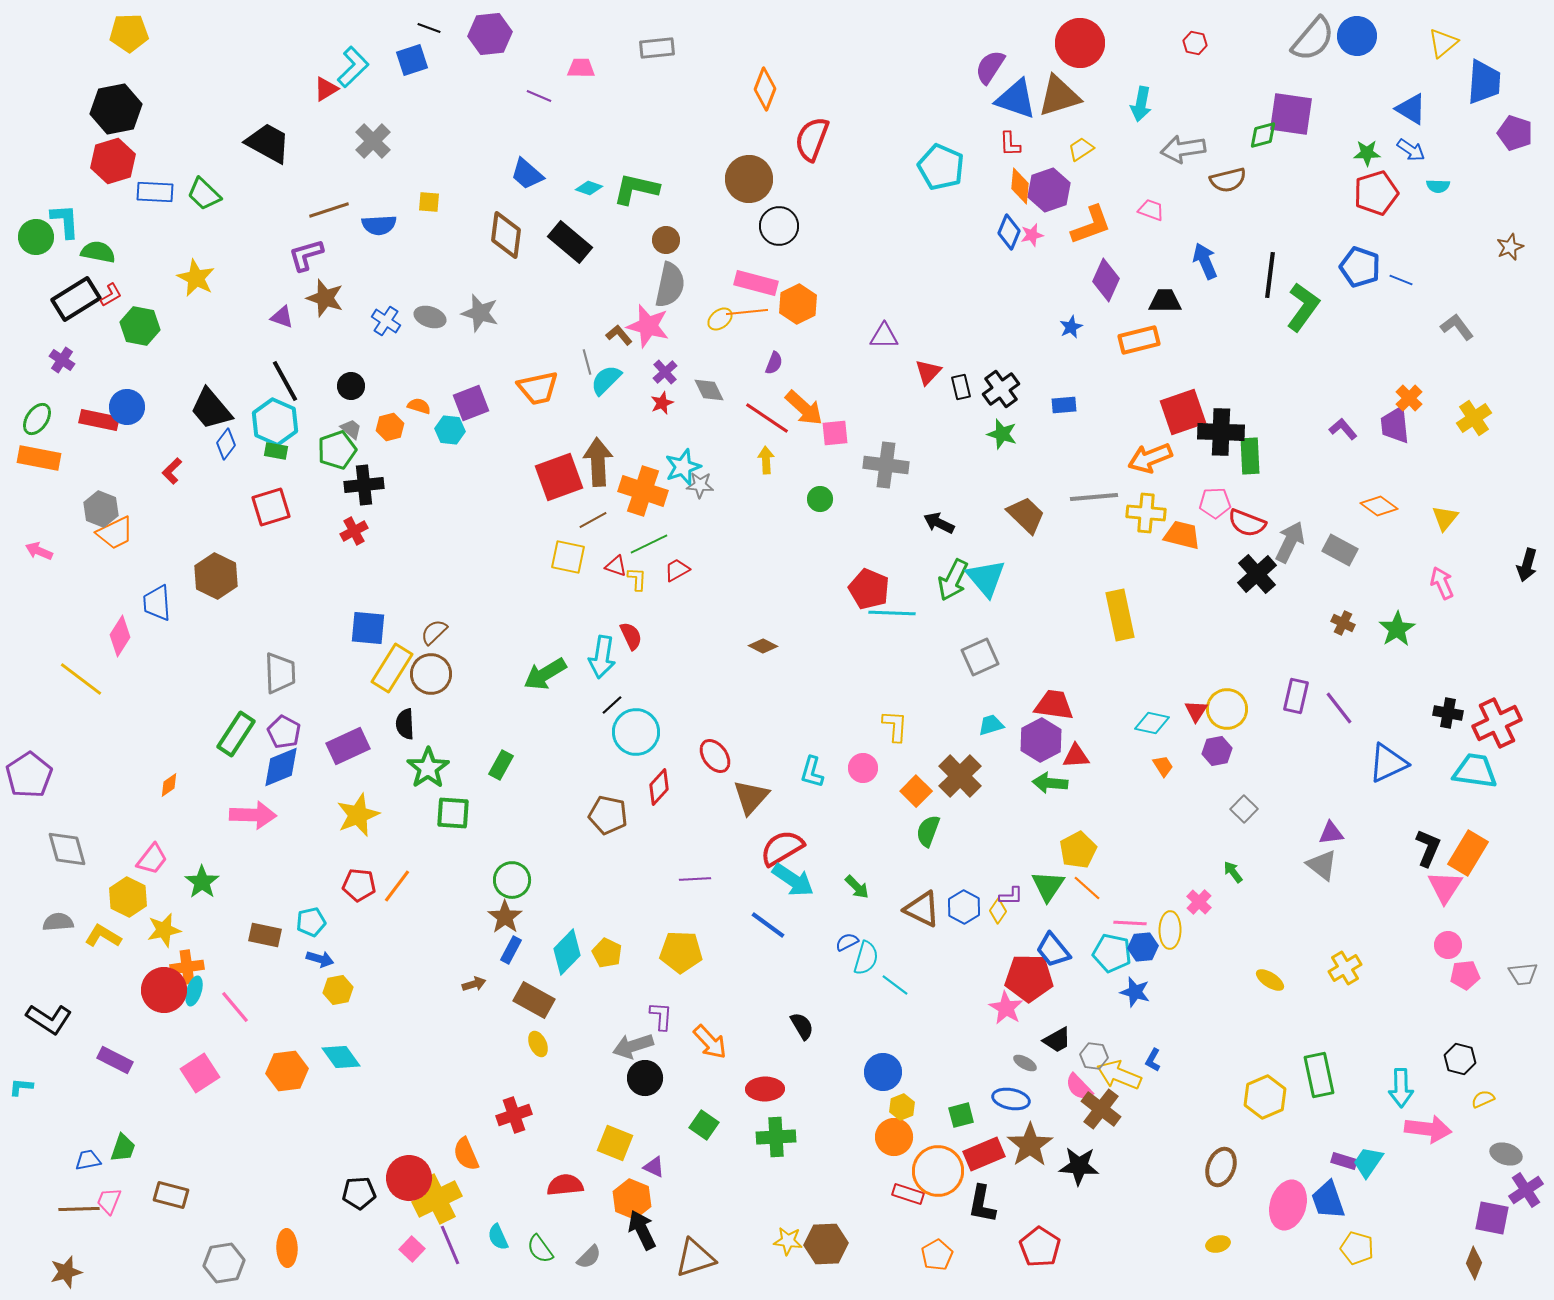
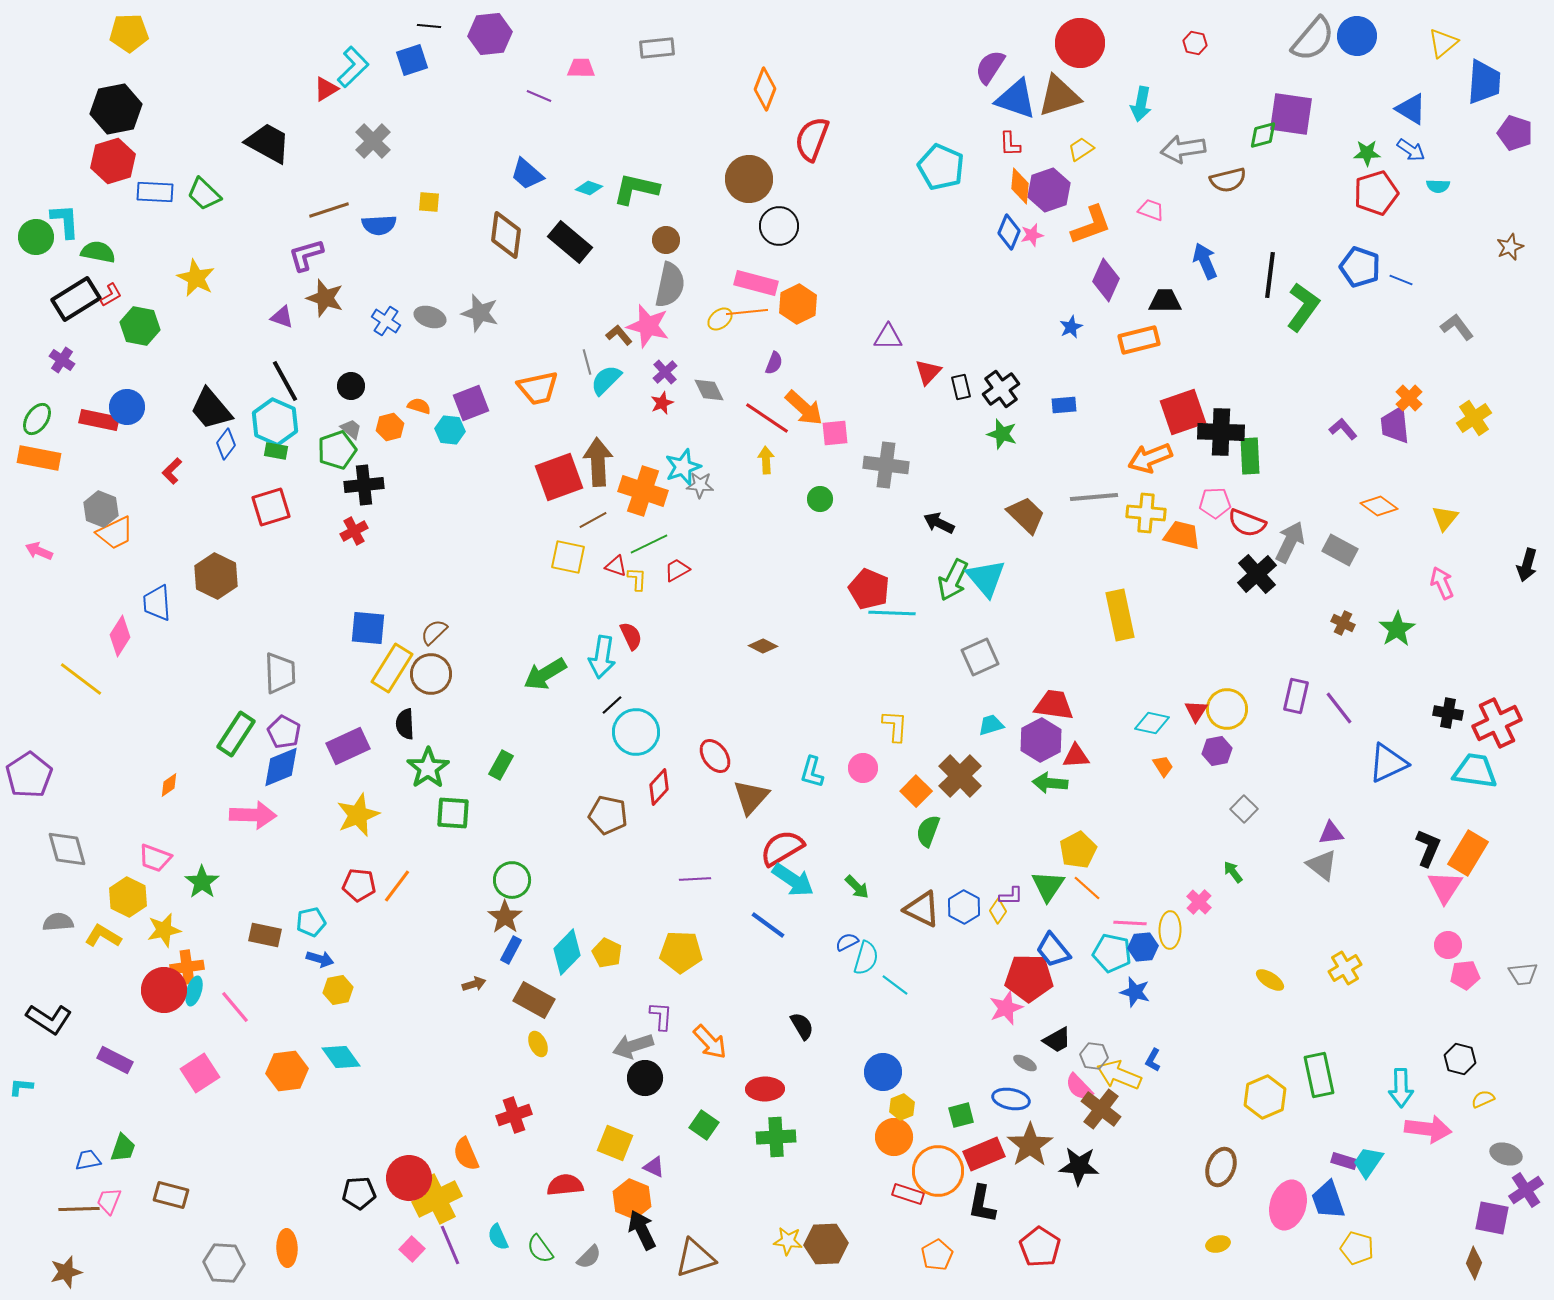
black line at (429, 28): moved 2 px up; rotated 15 degrees counterclockwise
purple triangle at (884, 336): moved 4 px right, 1 px down
pink trapezoid at (152, 859): moved 3 px right, 1 px up; rotated 72 degrees clockwise
pink star at (1006, 1008): rotated 20 degrees clockwise
gray hexagon at (224, 1263): rotated 12 degrees clockwise
